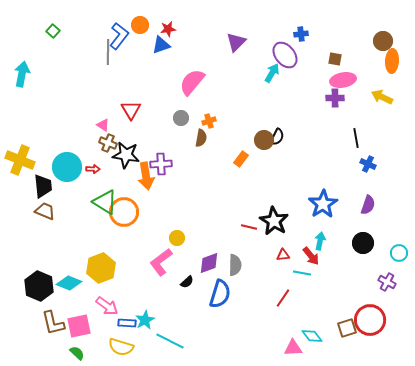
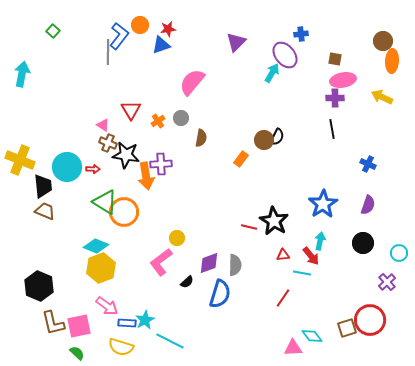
orange cross at (209, 121): moved 51 px left; rotated 16 degrees counterclockwise
black line at (356, 138): moved 24 px left, 9 px up
purple cross at (387, 282): rotated 18 degrees clockwise
cyan diamond at (69, 283): moved 27 px right, 37 px up
